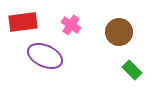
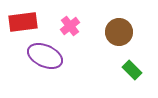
pink cross: moved 1 px left, 1 px down; rotated 18 degrees clockwise
